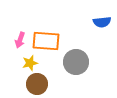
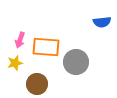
orange rectangle: moved 6 px down
yellow star: moved 15 px left
